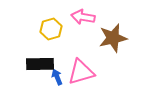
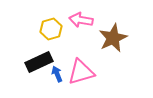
pink arrow: moved 2 px left, 3 px down
brown star: rotated 12 degrees counterclockwise
black rectangle: moved 1 px left, 2 px up; rotated 24 degrees counterclockwise
blue arrow: moved 3 px up
